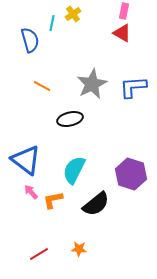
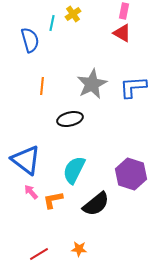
orange line: rotated 66 degrees clockwise
